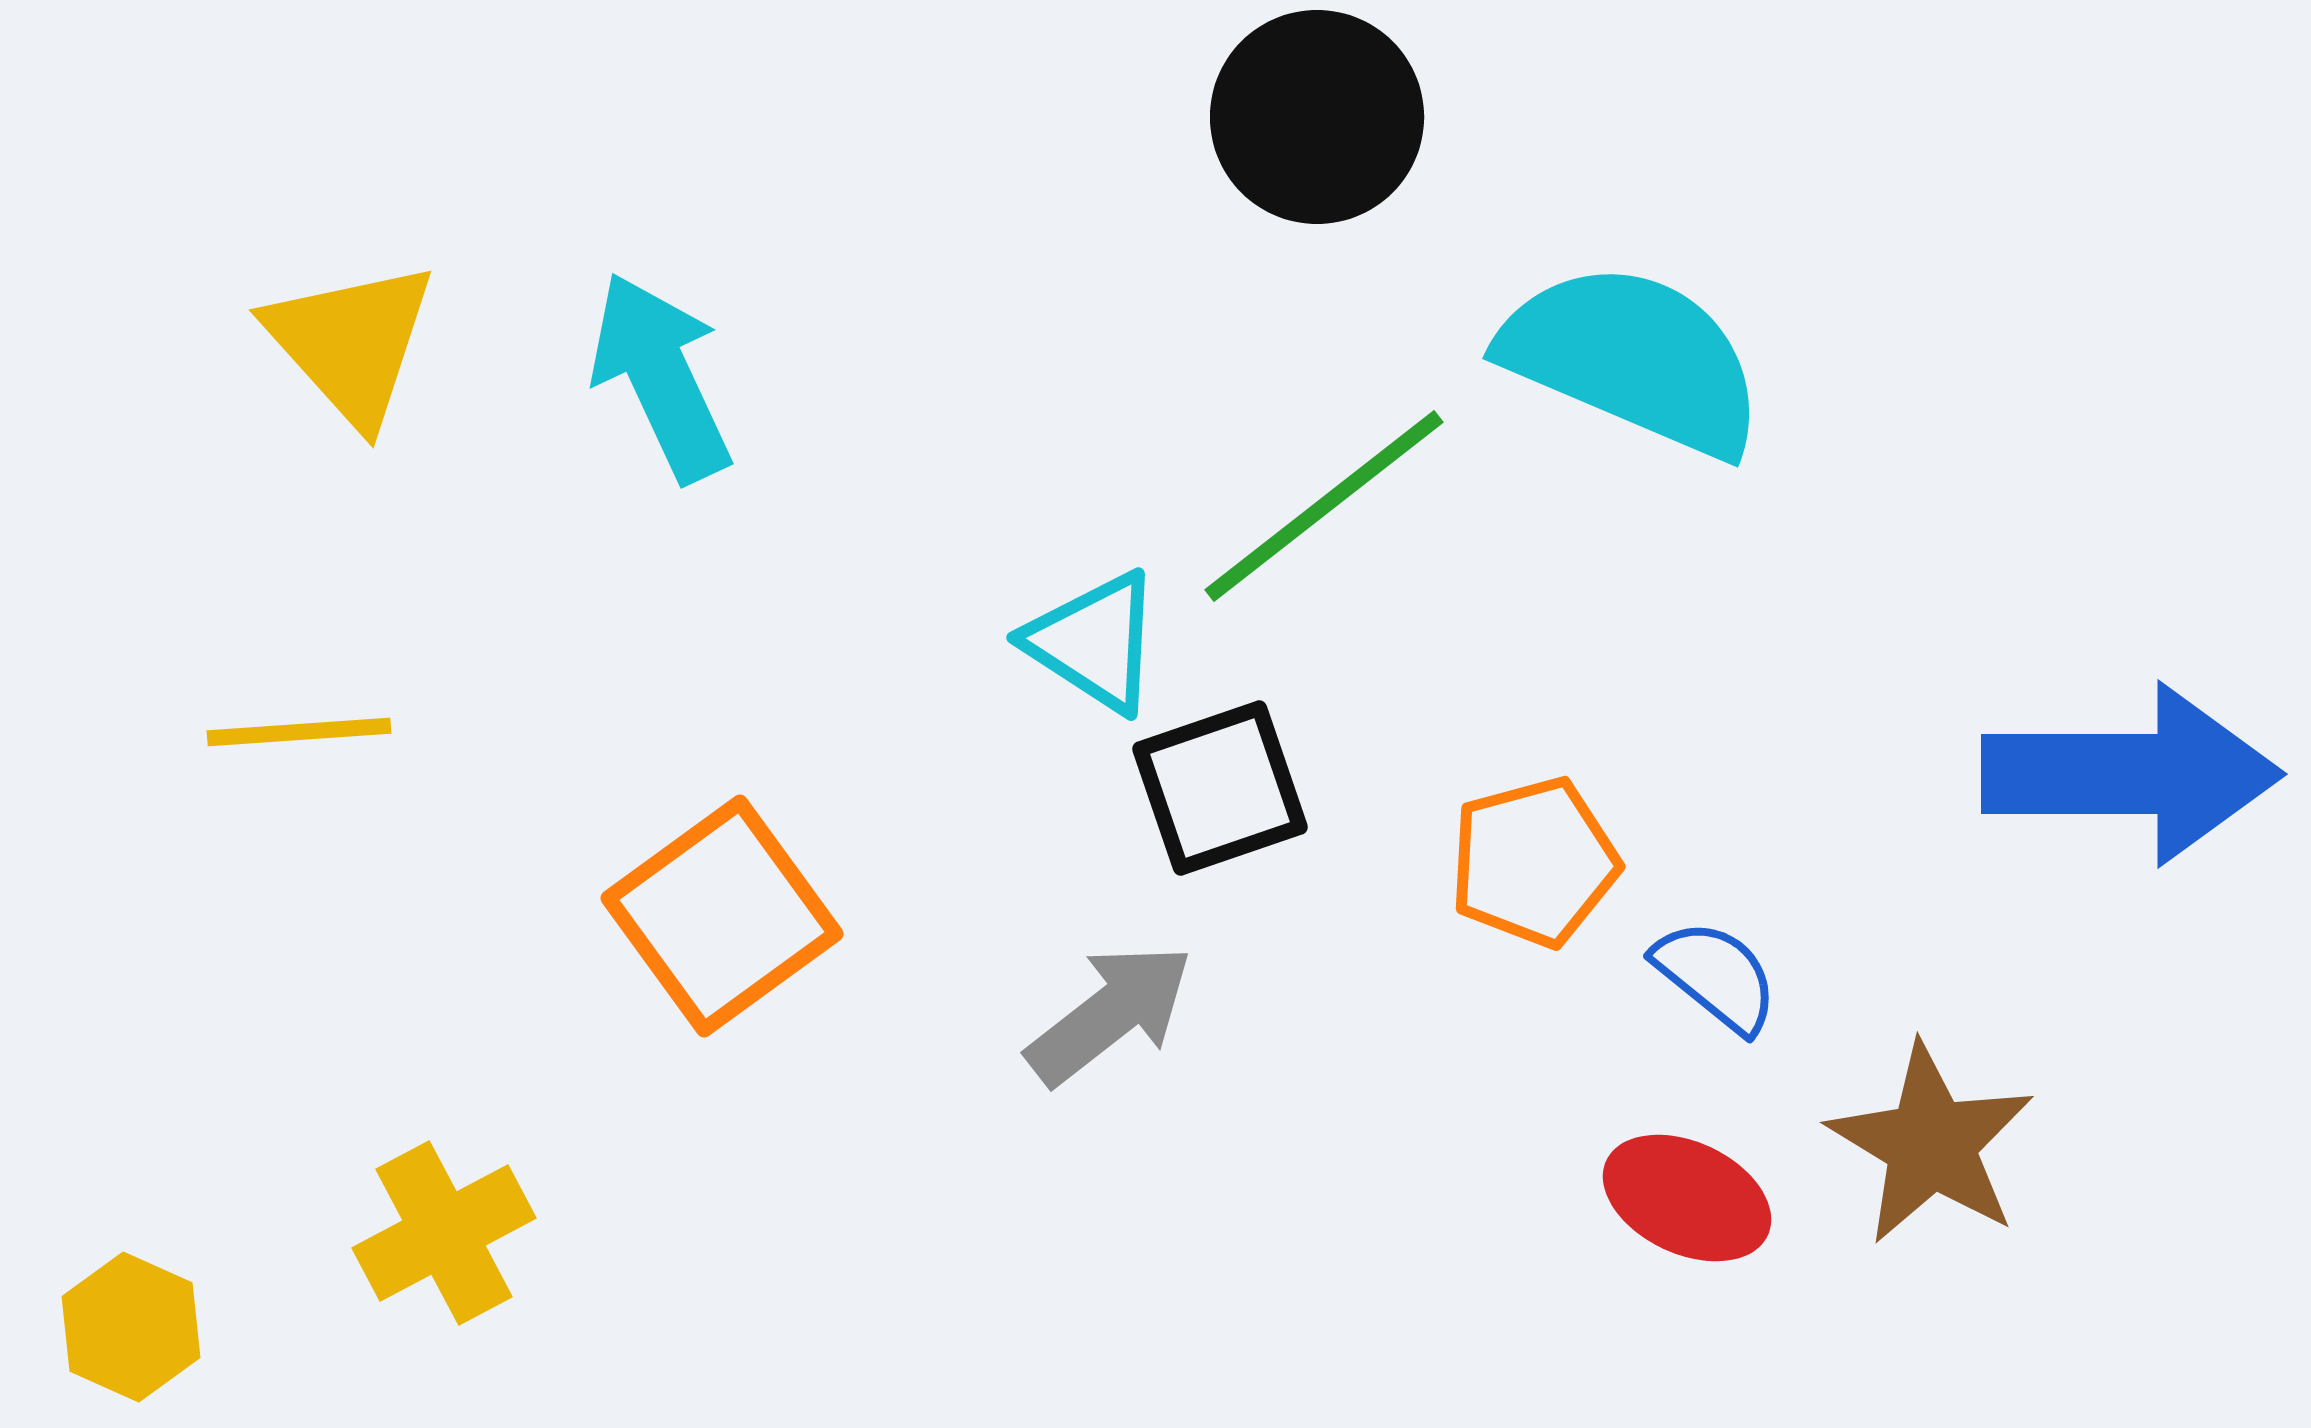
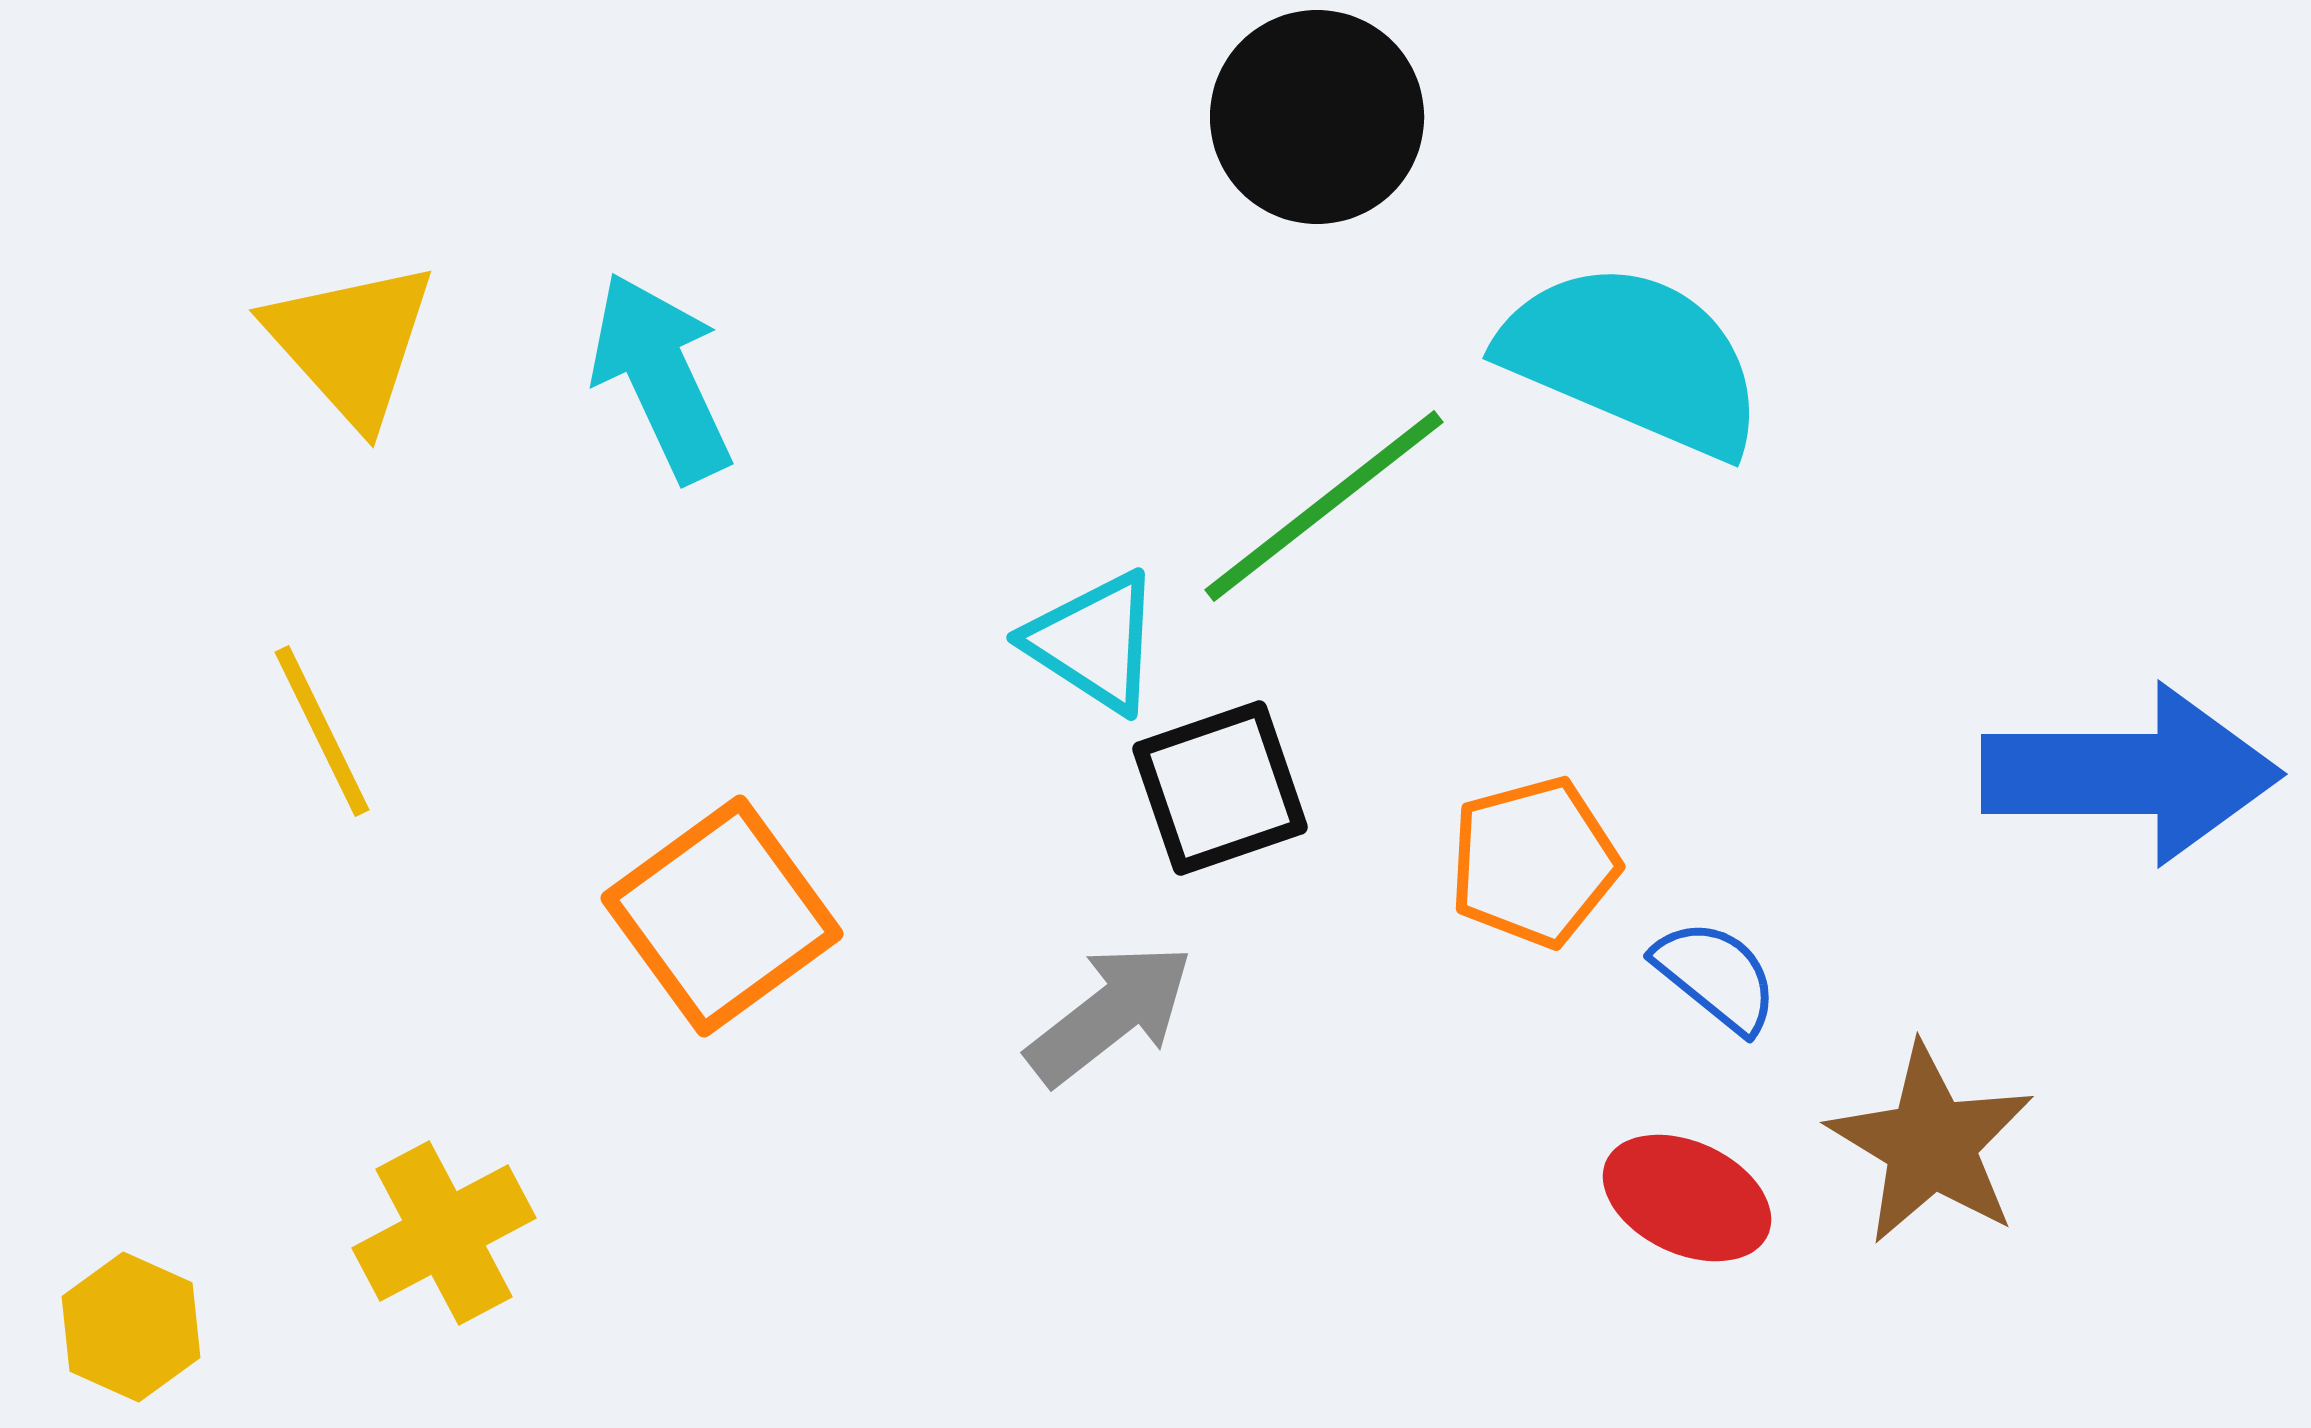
yellow line: moved 23 px right, 1 px up; rotated 68 degrees clockwise
